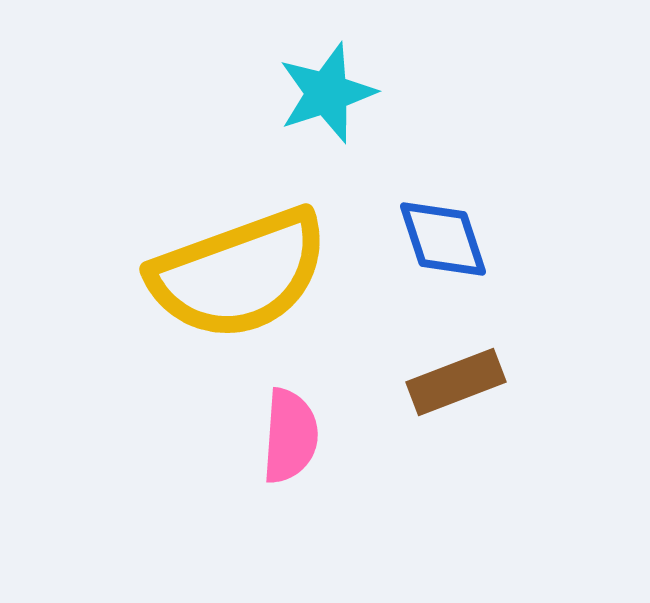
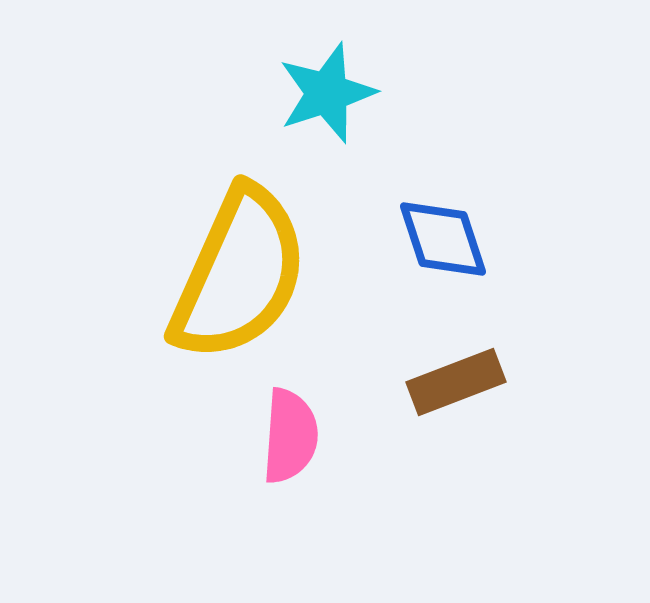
yellow semicircle: rotated 46 degrees counterclockwise
